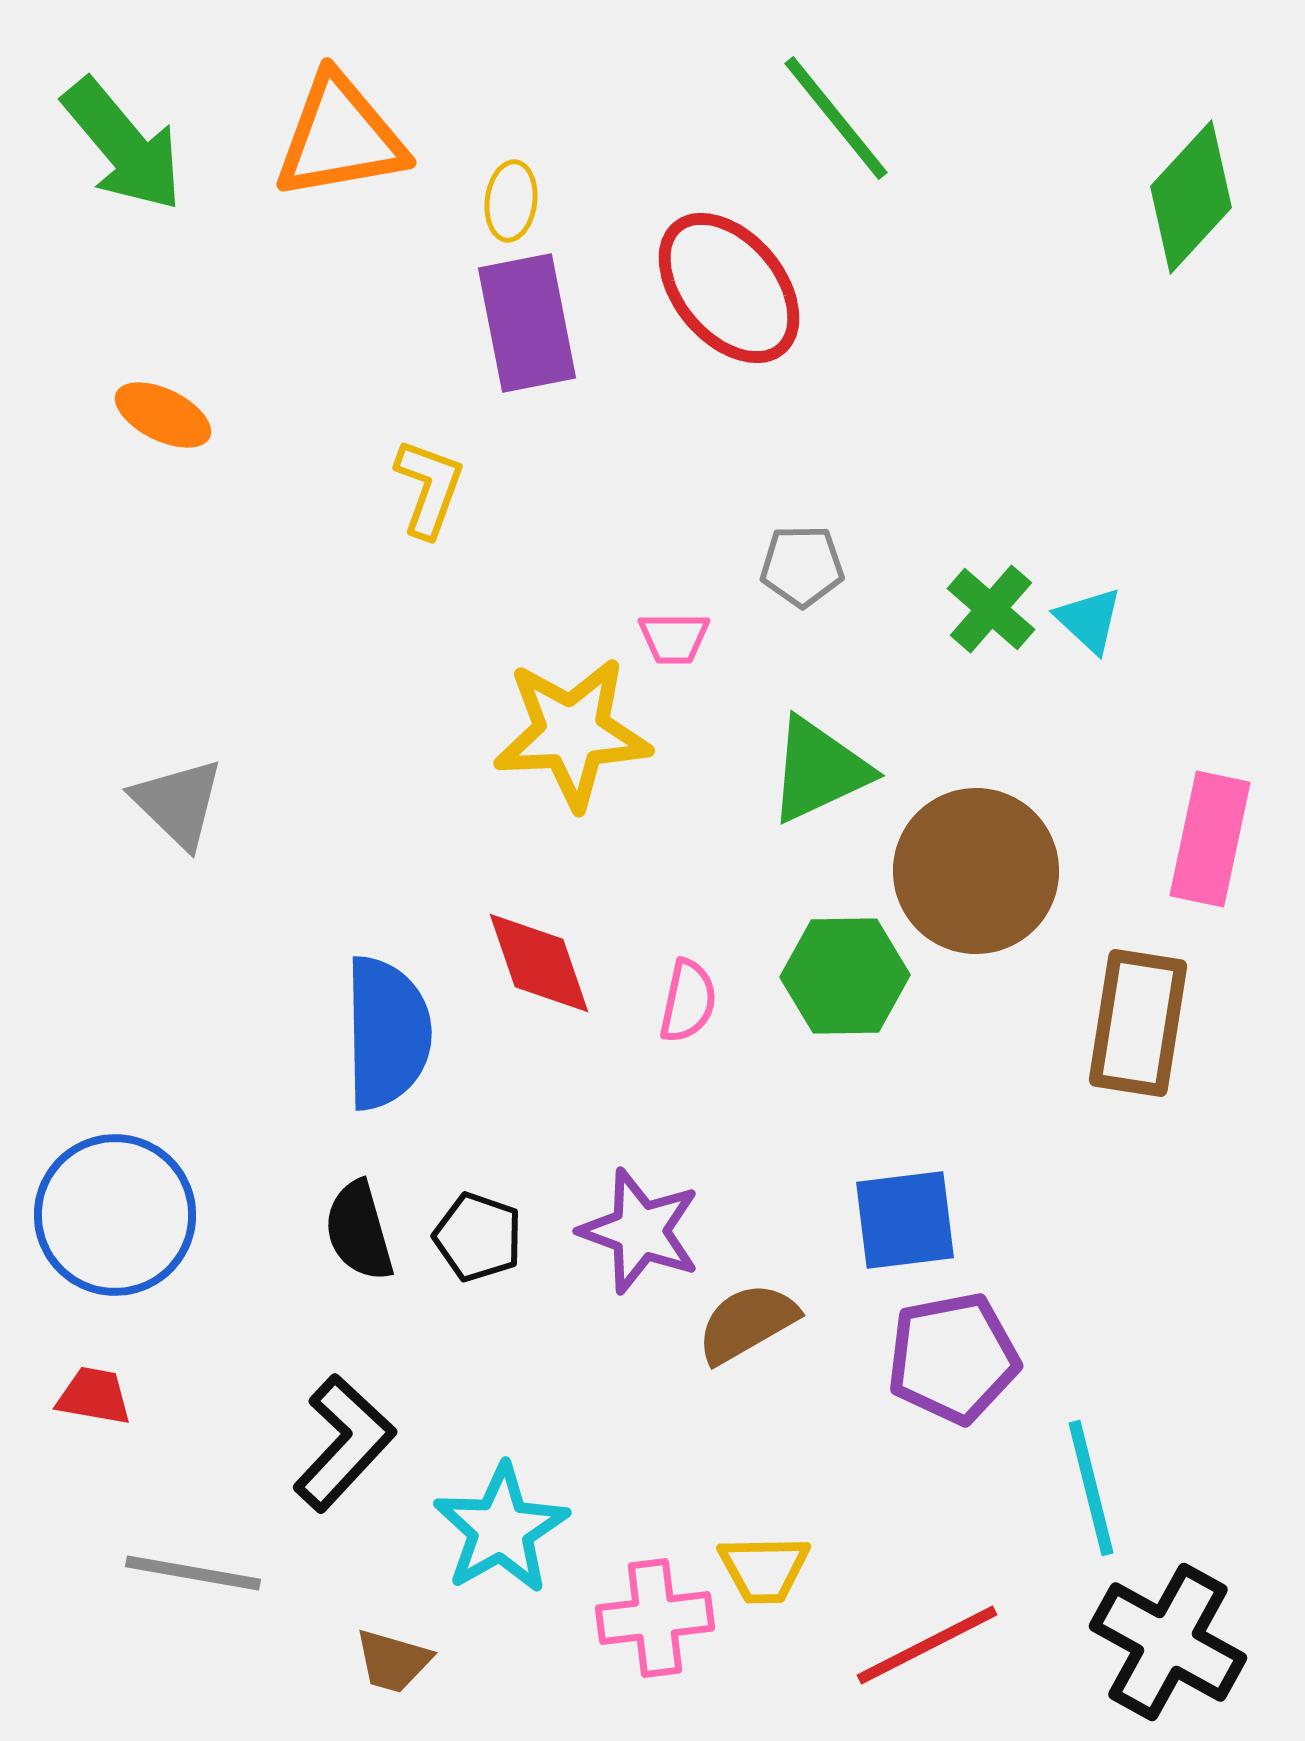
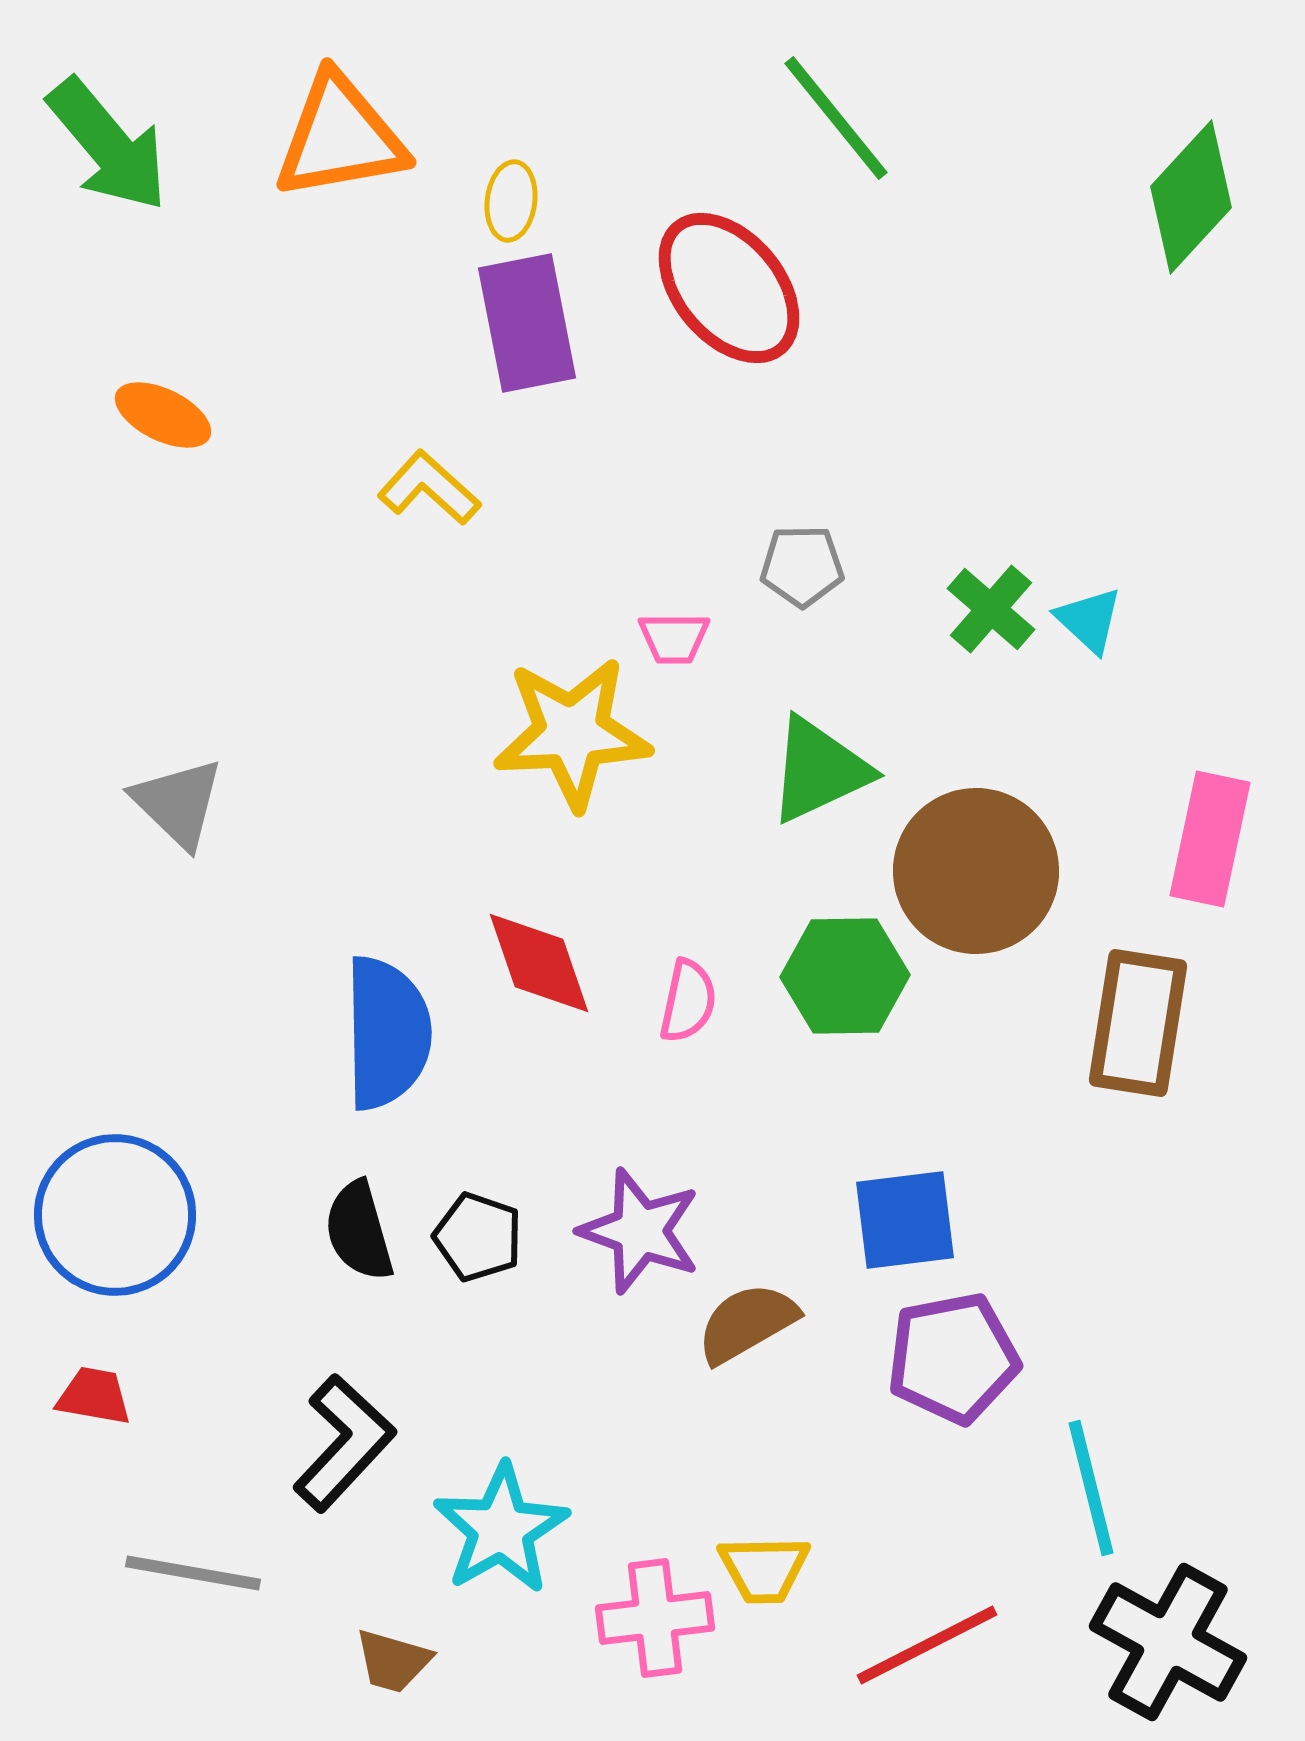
green arrow: moved 15 px left
yellow L-shape: rotated 68 degrees counterclockwise
